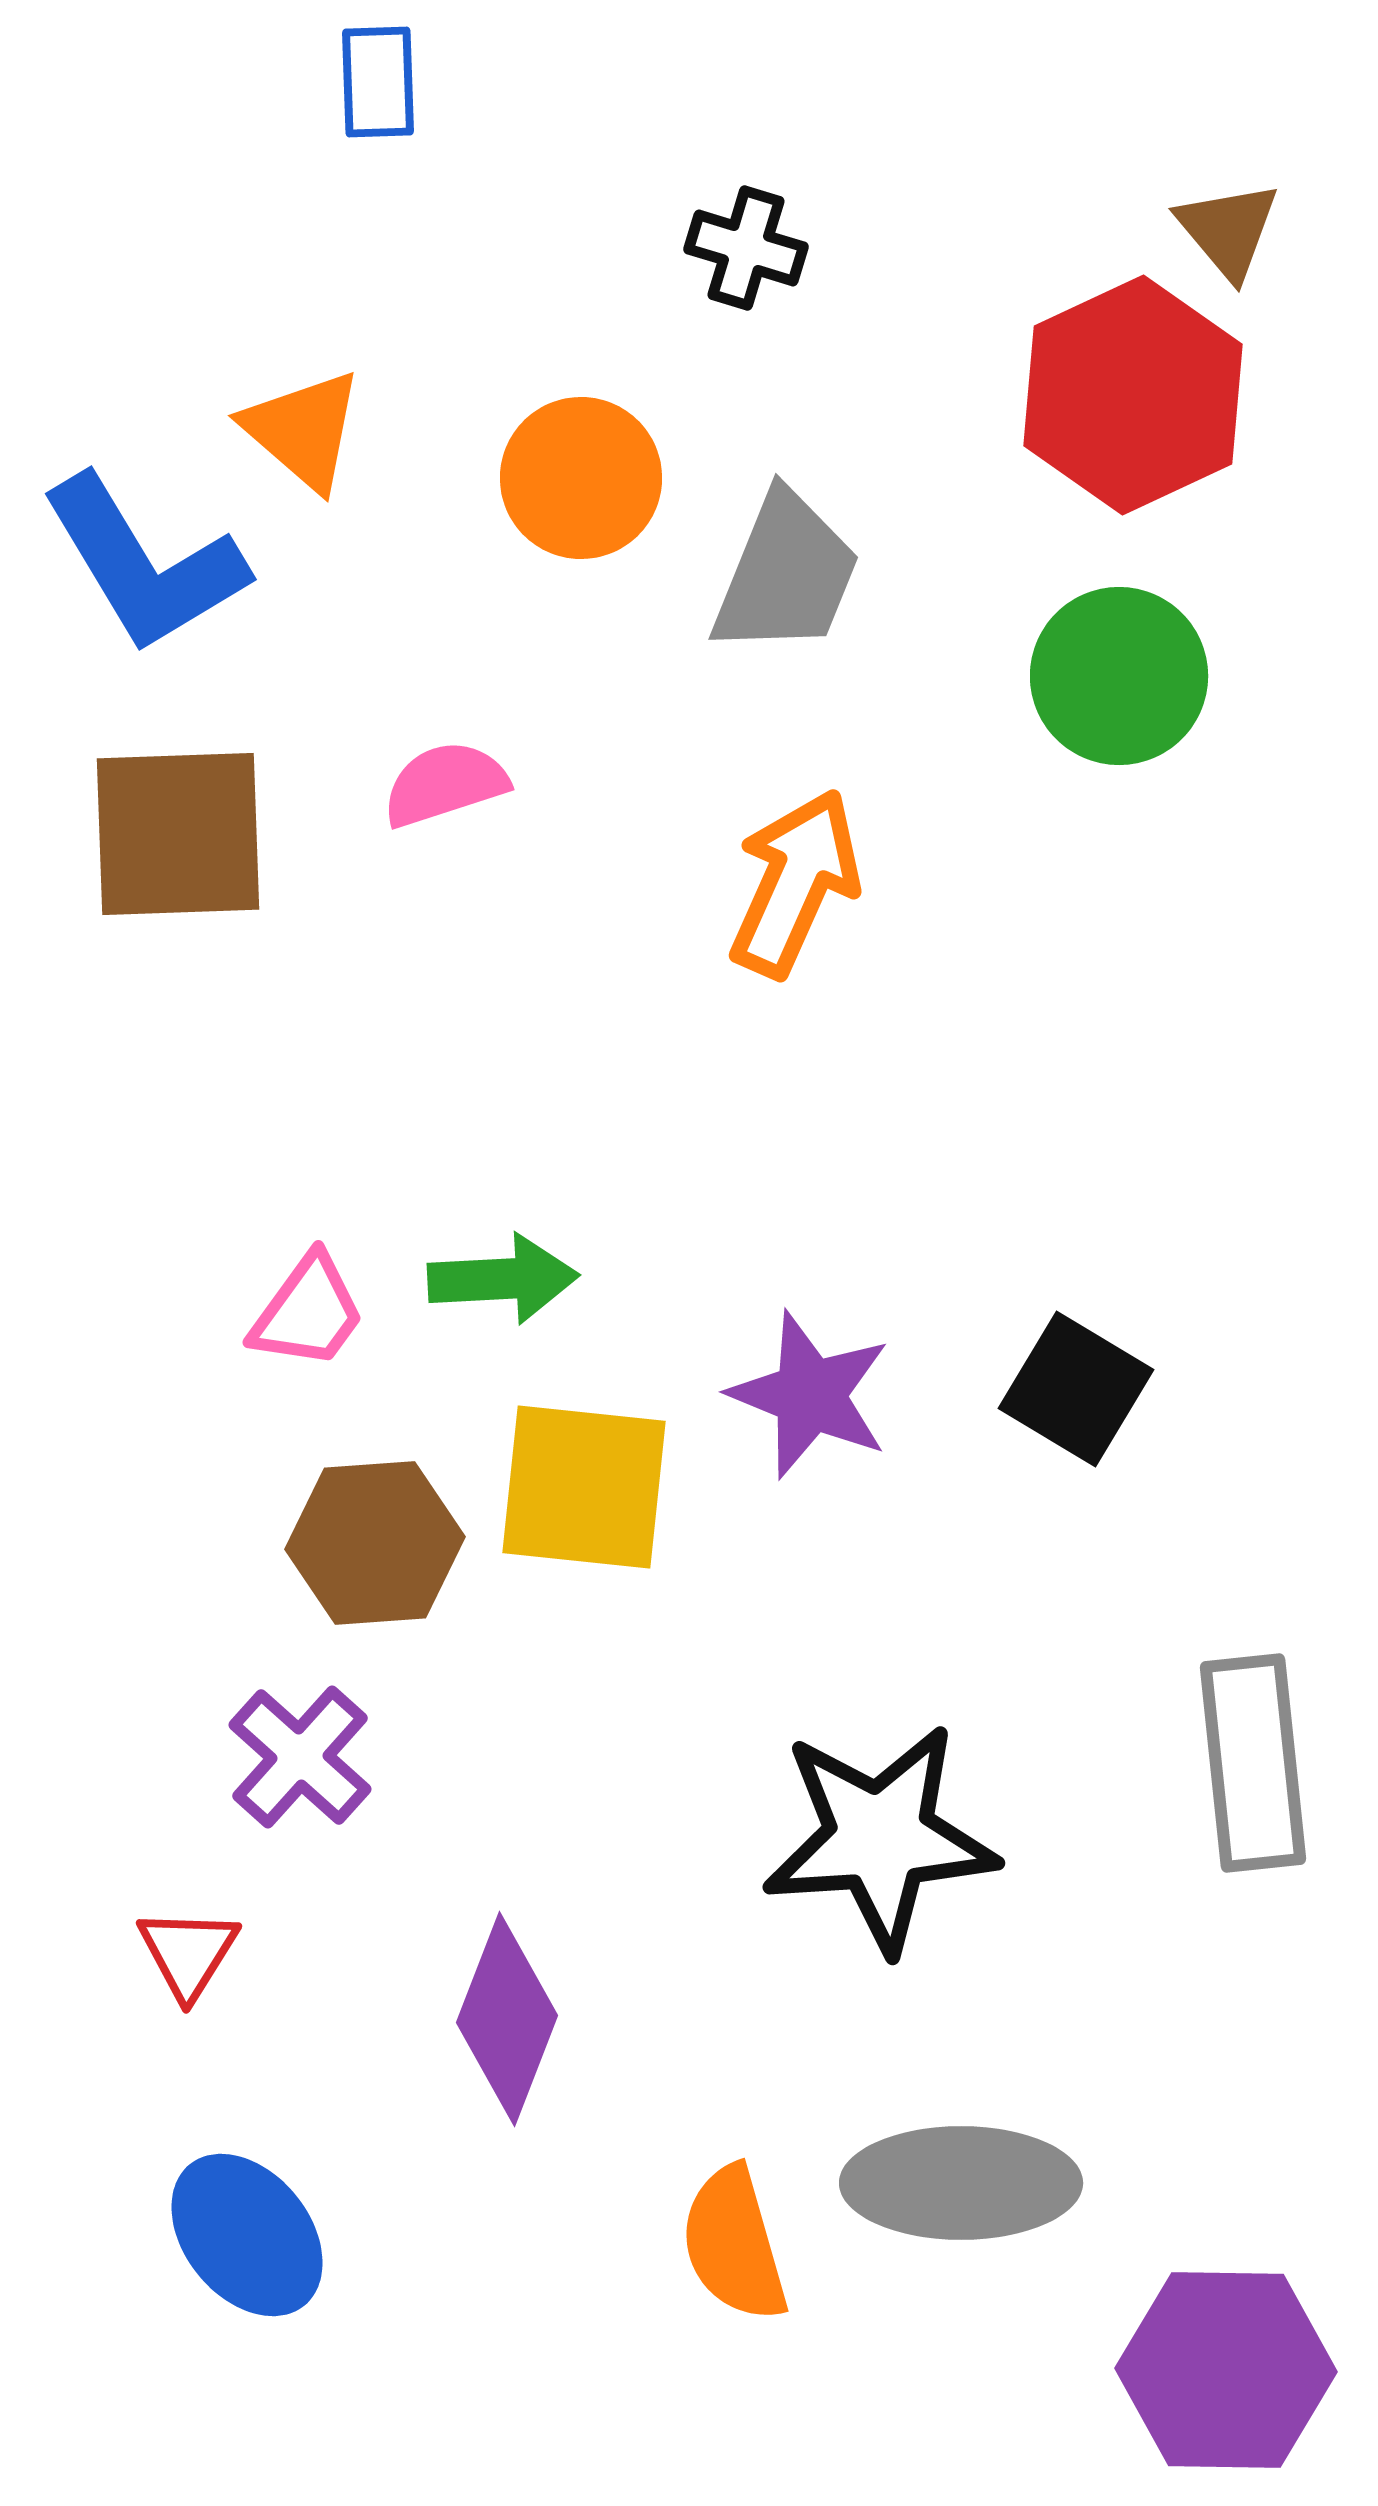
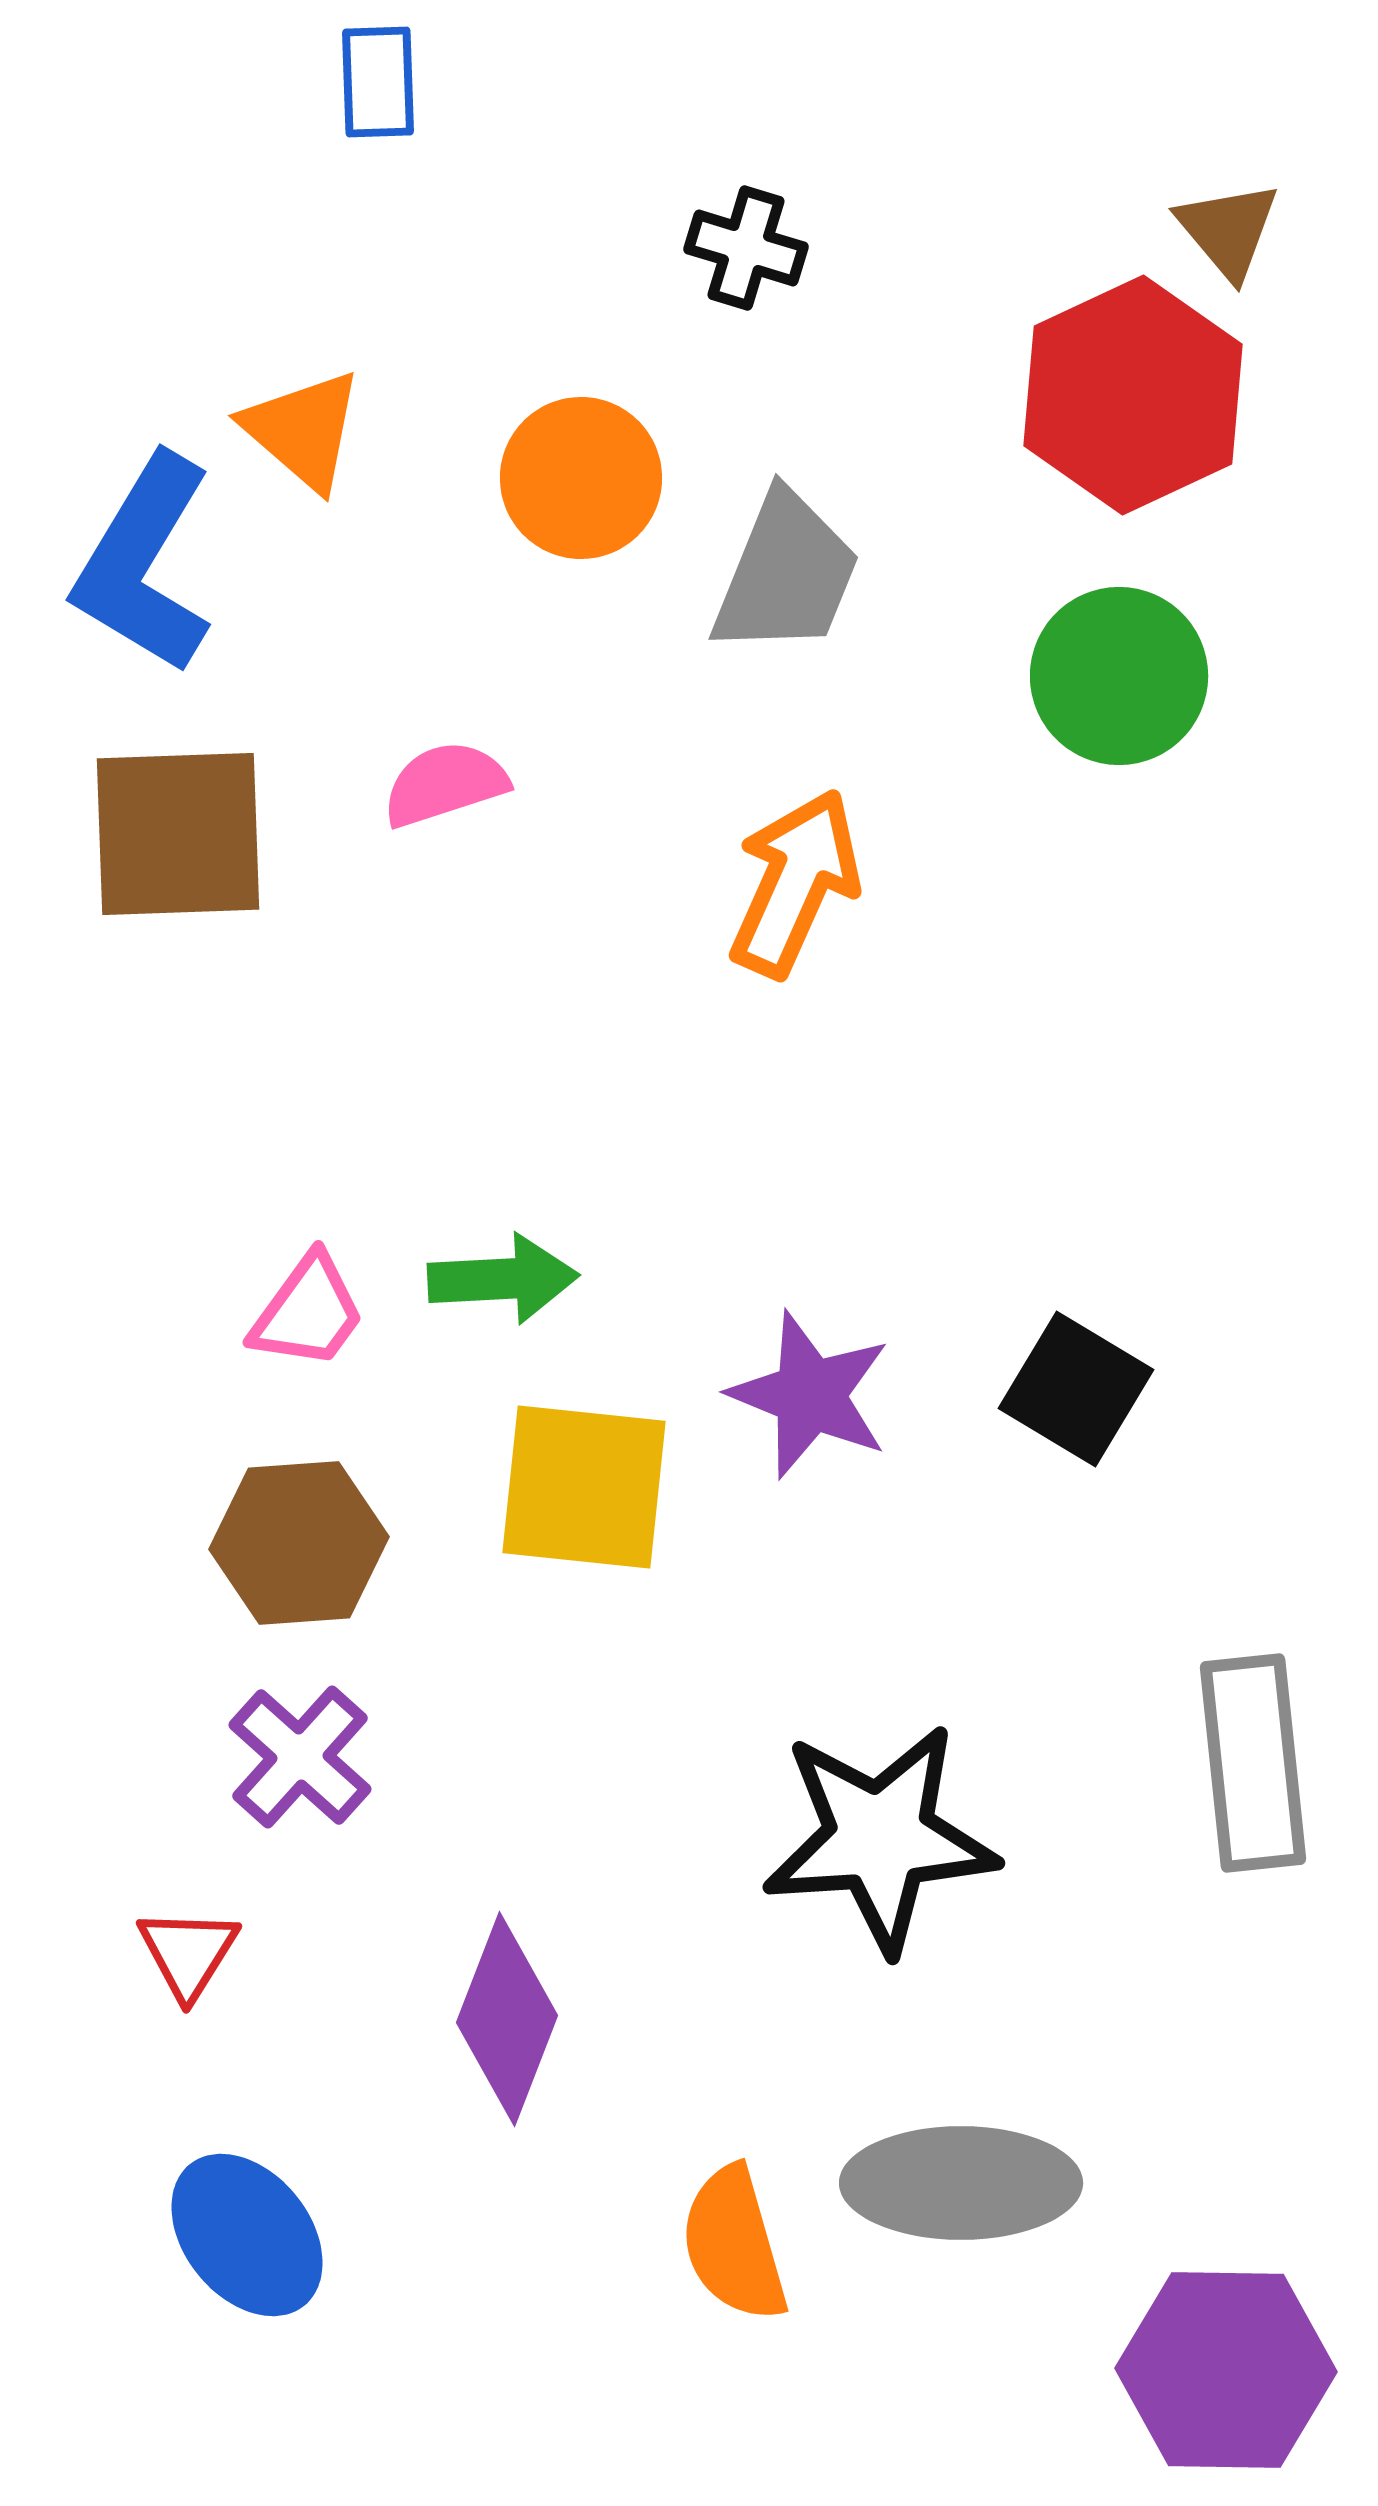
blue L-shape: rotated 62 degrees clockwise
brown hexagon: moved 76 px left
